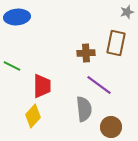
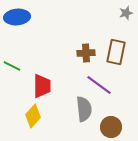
gray star: moved 1 px left, 1 px down
brown rectangle: moved 9 px down
